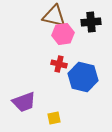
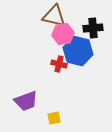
black cross: moved 2 px right, 6 px down
blue hexagon: moved 5 px left, 26 px up
purple trapezoid: moved 2 px right, 1 px up
